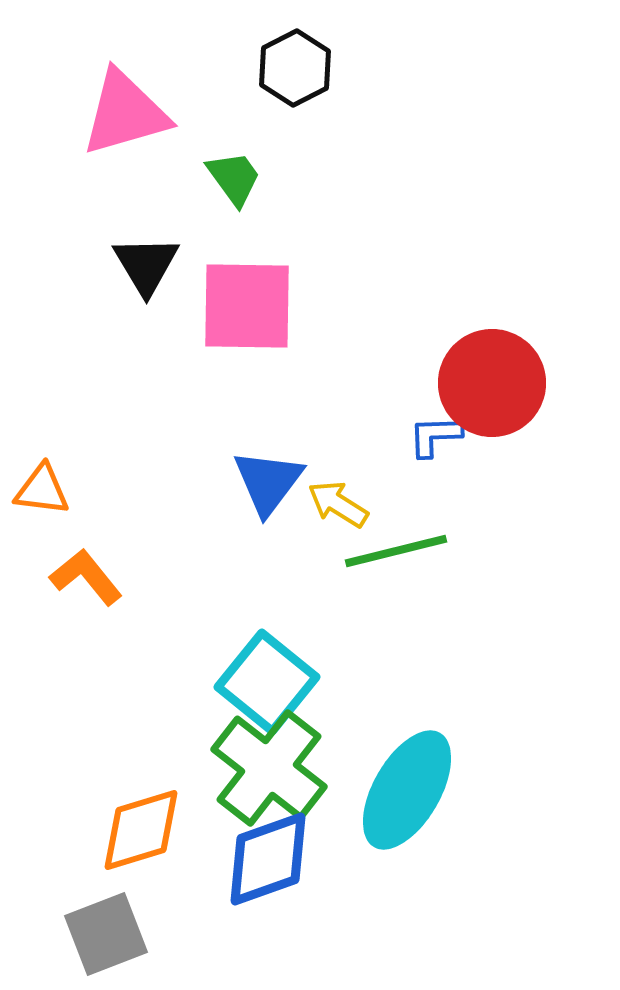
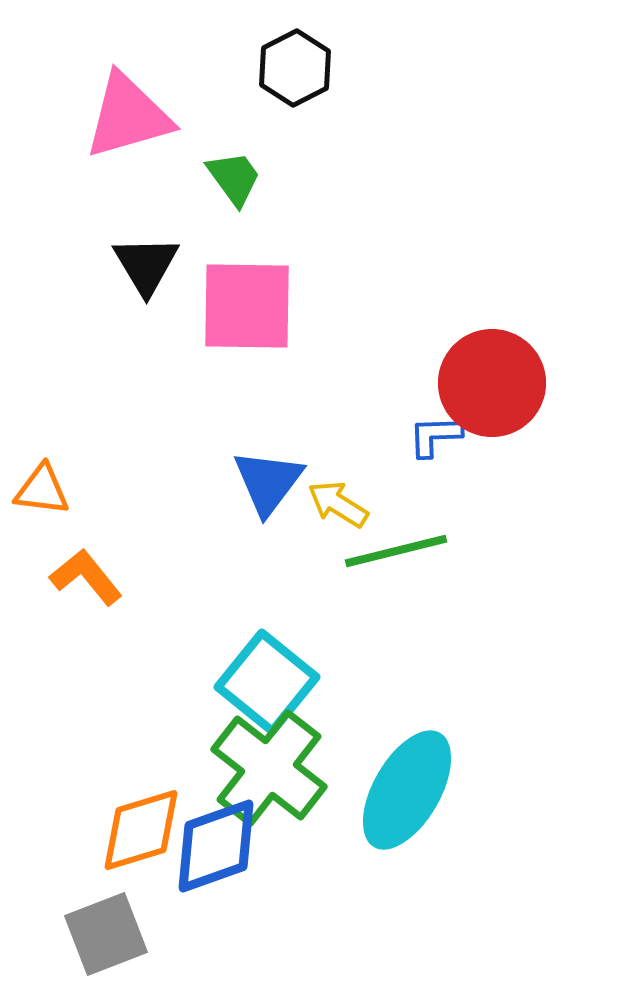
pink triangle: moved 3 px right, 3 px down
blue diamond: moved 52 px left, 13 px up
